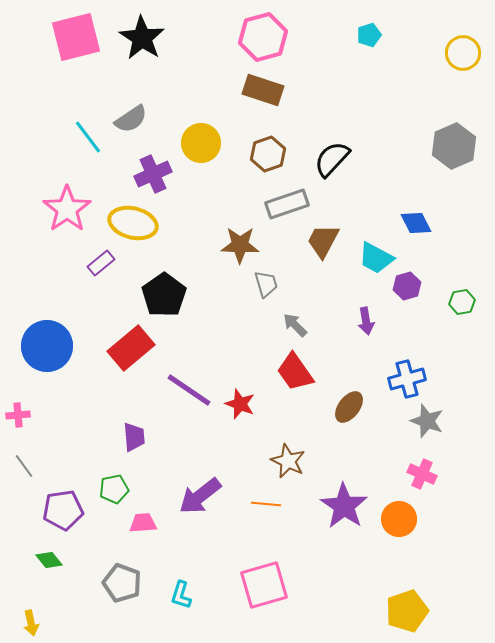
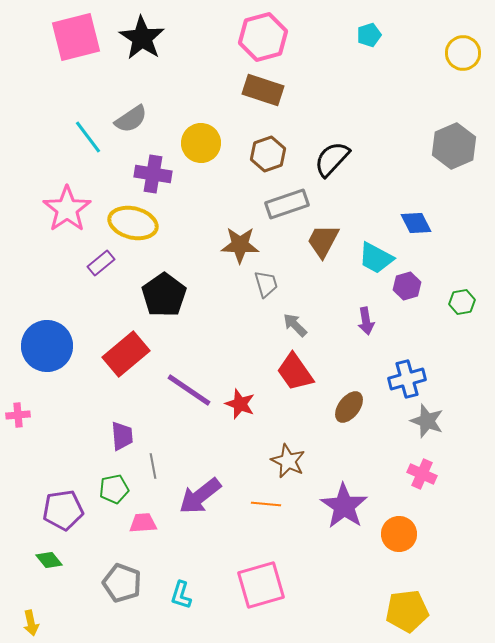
purple cross at (153, 174): rotated 33 degrees clockwise
red rectangle at (131, 348): moved 5 px left, 6 px down
purple trapezoid at (134, 437): moved 12 px left, 1 px up
gray line at (24, 466): moved 129 px right; rotated 25 degrees clockwise
orange circle at (399, 519): moved 15 px down
pink square at (264, 585): moved 3 px left
yellow pentagon at (407, 611): rotated 12 degrees clockwise
